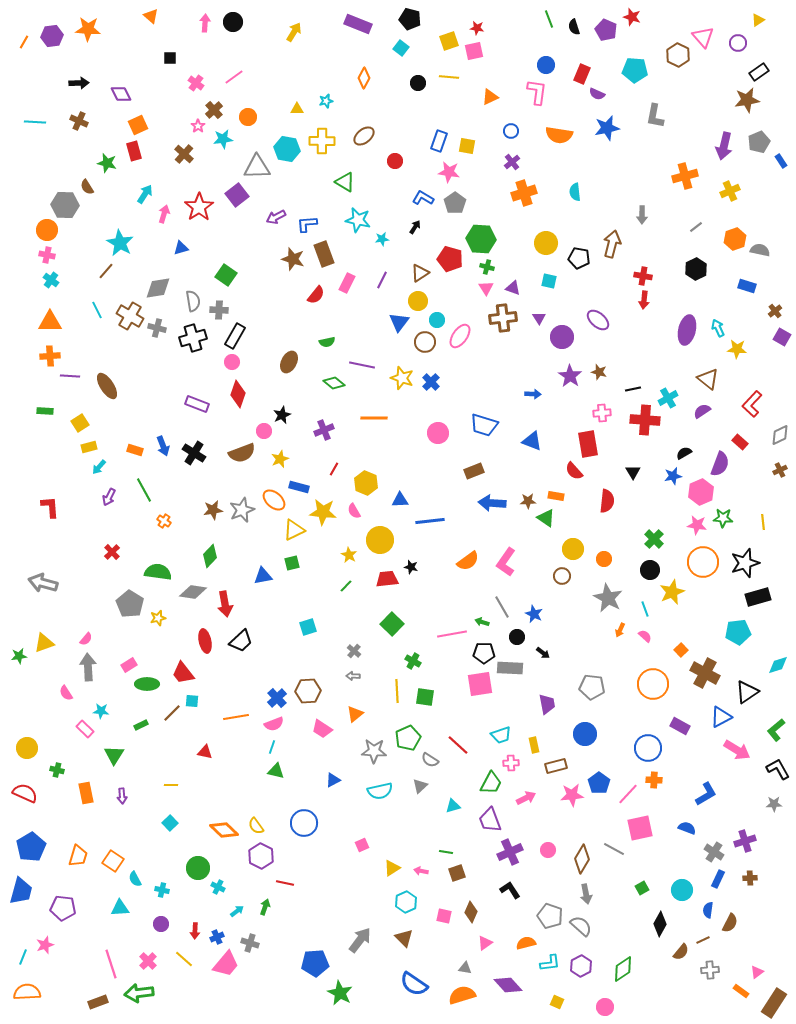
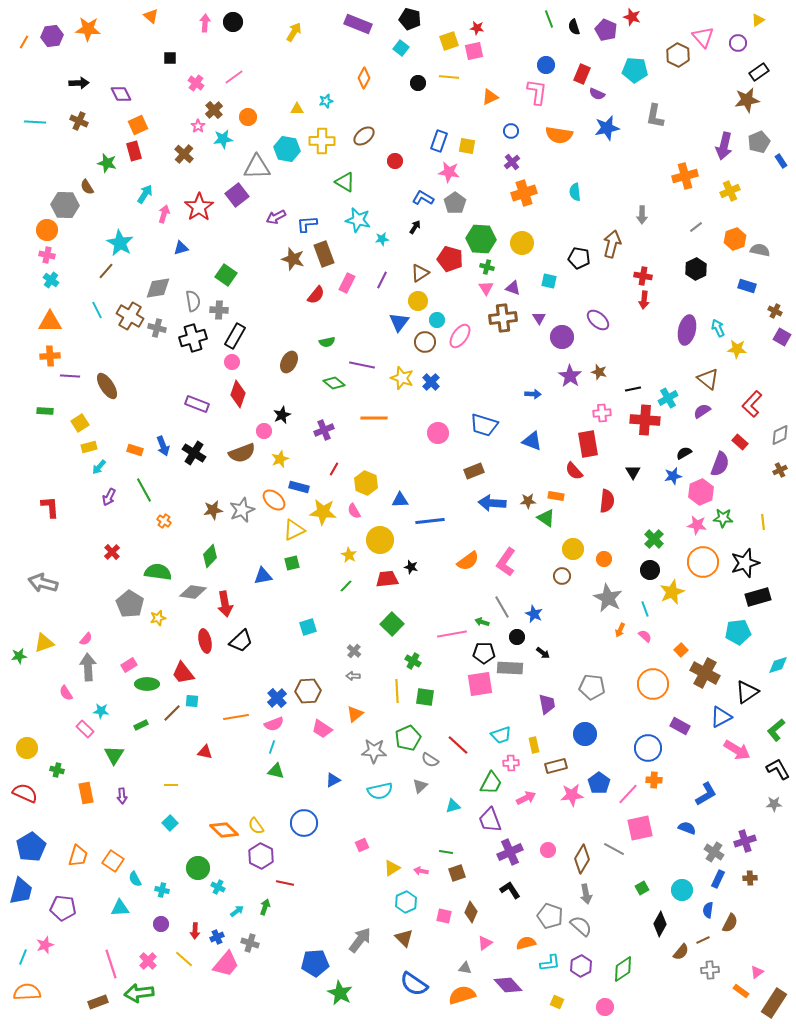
yellow circle at (546, 243): moved 24 px left
brown cross at (775, 311): rotated 24 degrees counterclockwise
